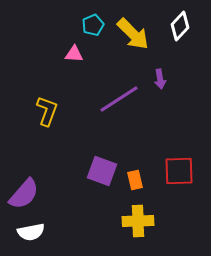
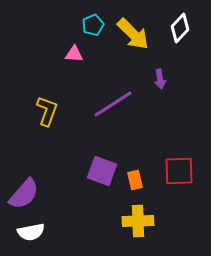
white diamond: moved 2 px down
purple line: moved 6 px left, 5 px down
